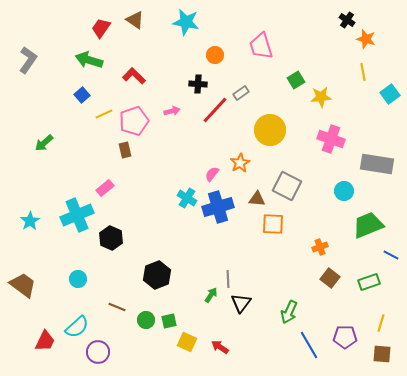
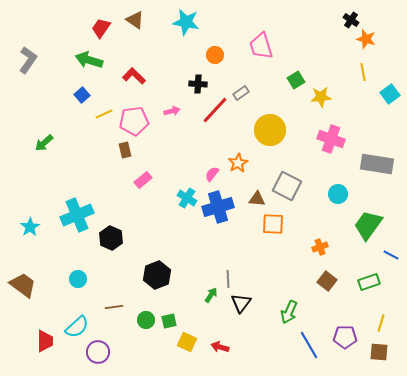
black cross at (347, 20): moved 4 px right
pink pentagon at (134, 121): rotated 12 degrees clockwise
orange star at (240, 163): moved 2 px left
pink rectangle at (105, 188): moved 38 px right, 8 px up
cyan circle at (344, 191): moved 6 px left, 3 px down
cyan star at (30, 221): moved 6 px down
green trapezoid at (368, 225): rotated 32 degrees counterclockwise
brown square at (330, 278): moved 3 px left, 3 px down
brown line at (117, 307): moved 3 px left; rotated 30 degrees counterclockwise
red trapezoid at (45, 341): rotated 25 degrees counterclockwise
red arrow at (220, 347): rotated 18 degrees counterclockwise
brown square at (382, 354): moved 3 px left, 2 px up
